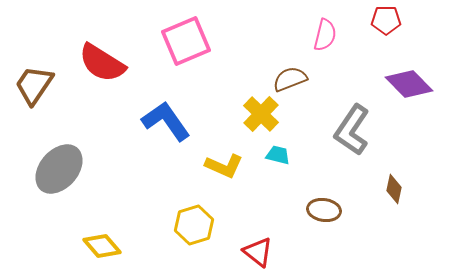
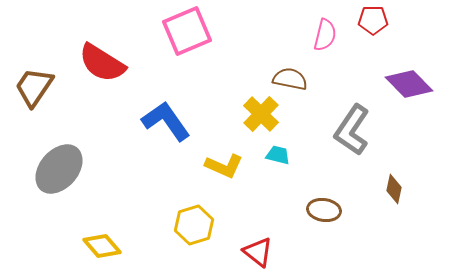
red pentagon: moved 13 px left
pink square: moved 1 px right, 10 px up
brown semicircle: rotated 32 degrees clockwise
brown trapezoid: moved 2 px down
